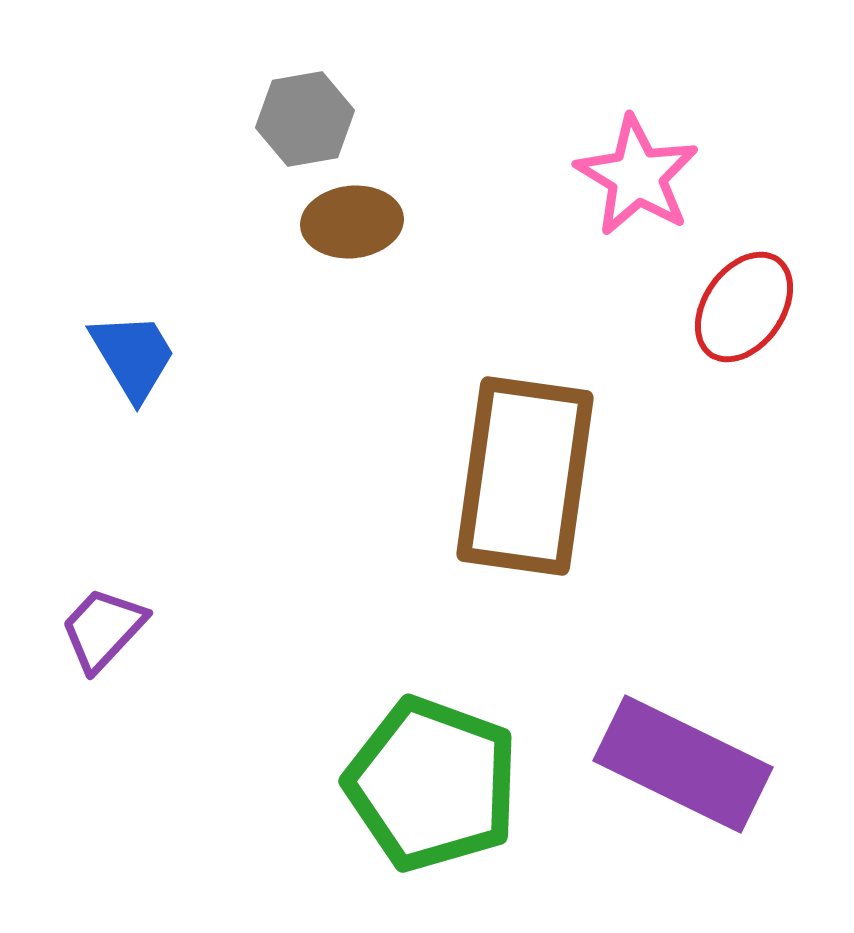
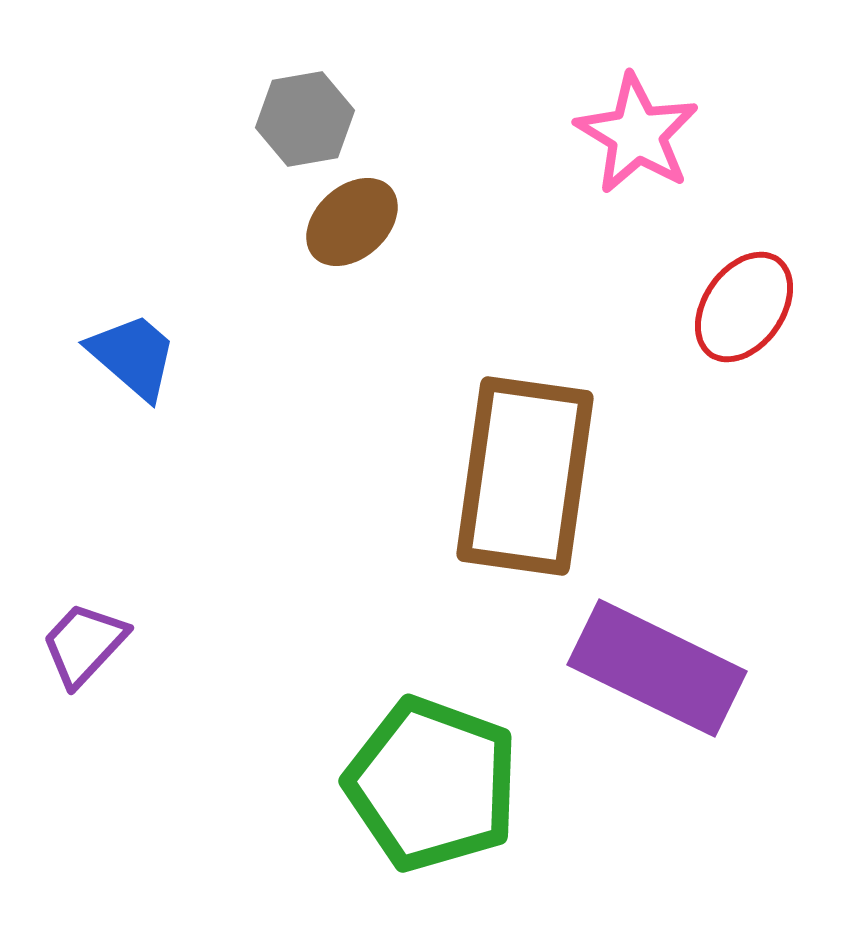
pink star: moved 42 px up
brown ellipse: rotated 36 degrees counterclockwise
blue trapezoid: rotated 18 degrees counterclockwise
purple trapezoid: moved 19 px left, 15 px down
purple rectangle: moved 26 px left, 96 px up
